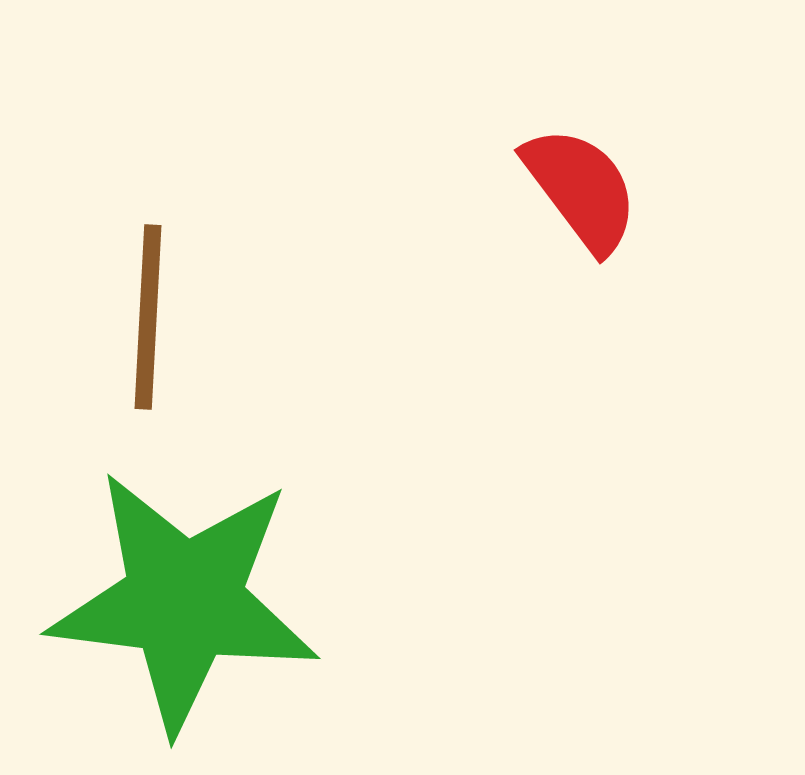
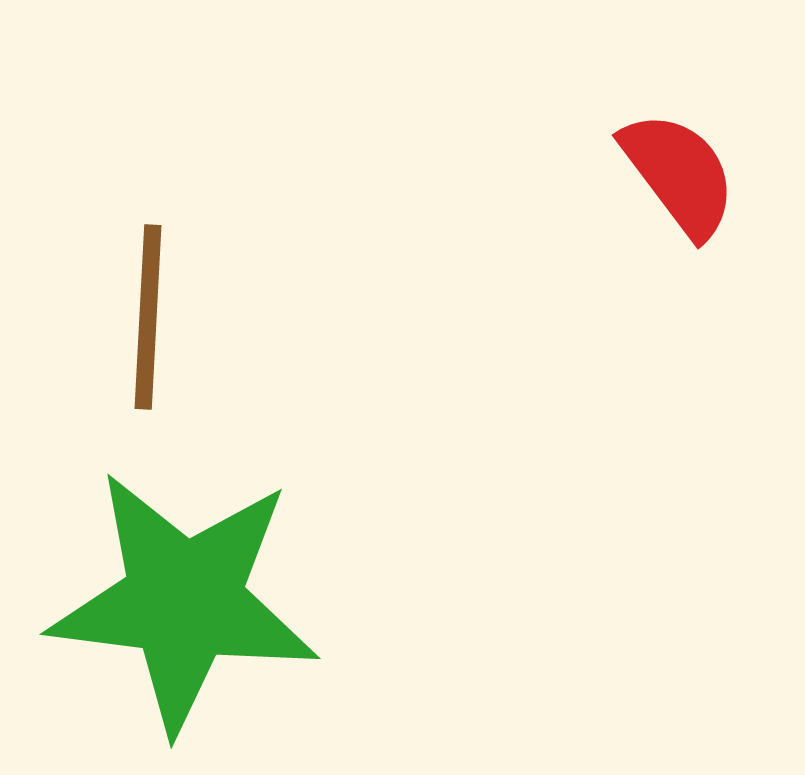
red semicircle: moved 98 px right, 15 px up
